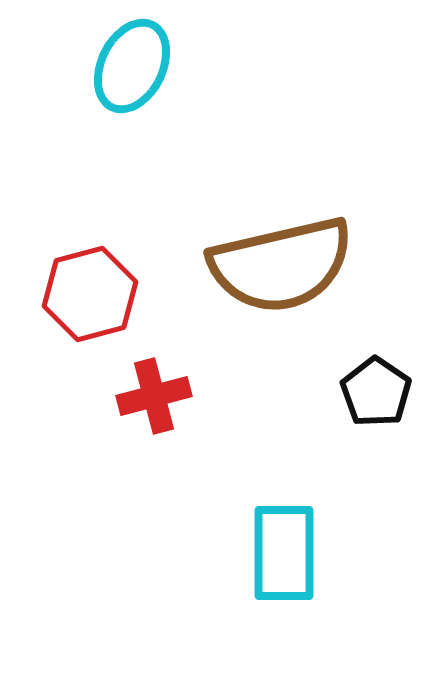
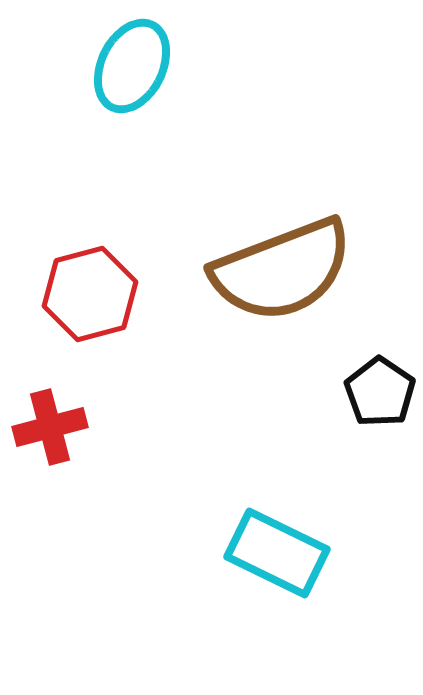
brown semicircle: moved 1 px right, 5 px down; rotated 8 degrees counterclockwise
black pentagon: moved 4 px right
red cross: moved 104 px left, 31 px down
cyan rectangle: moved 7 px left; rotated 64 degrees counterclockwise
